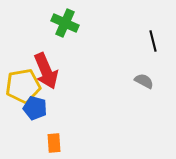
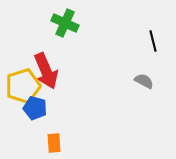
yellow pentagon: rotated 8 degrees counterclockwise
